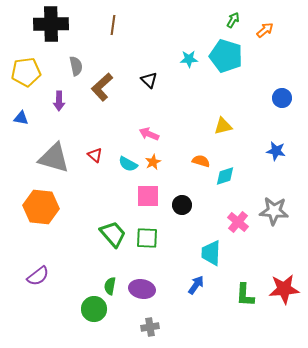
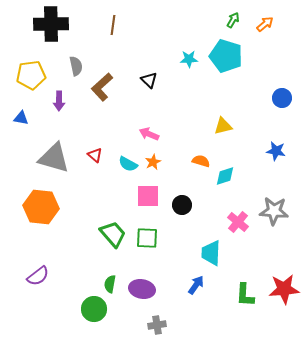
orange arrow: moved 6 px up
yellow pentagon: moved 5 px right, 3 px down
green semicircle: moved 2 px up
gray cross: moved 7 px right, 2 px up
